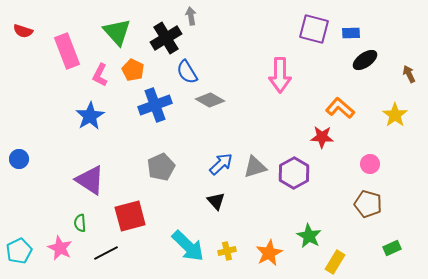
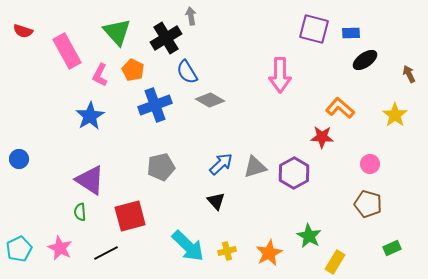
pink rectangle: rotated 8 degrees counterclockwise
gray pentagon: rotated 12 degrees clockwise
green semicircle: moved 11 px up
cyan pentagon: moved 2 px up
